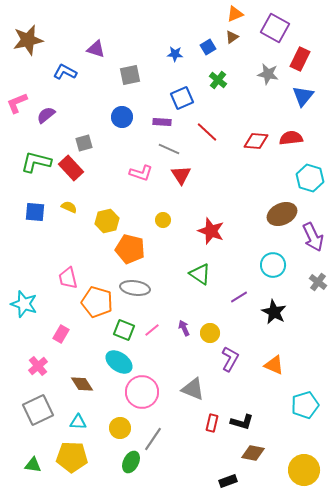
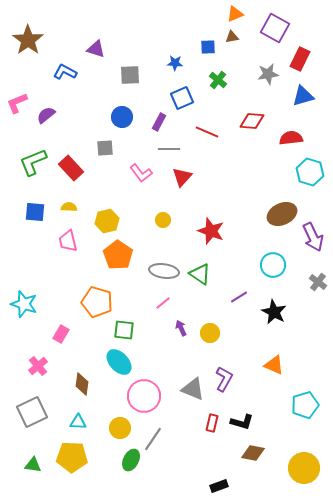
brown triangle at (232, 37): rotated 24 degrees clockwise
brown star at (28, 40): rotated 24 degrees counterclockwise
blue square at (208, 47): rotated 28 degrees clockwise
blue star at (175, 54): moved 9 px down
gray star at (268, 74): rotated 20 degrees counterclockwise
gray square at (130, 75): rotated 10 degrees clockwise
blue triangle at (303, 96): rotated 35 degrees clockwise
purple rectangle at (162, 122): moved 3 px left; rotated 66 degrees counterclockwise
red line at (207, 132): rotated 20 degrees counterclockwise
red diamond at (256, 141): moved 4 px left, 20 px up
gray square at (84, 143): moved 21 px right, 5 px down; rotated 12 degrees clockwise
gray line at (169, 149): rotated 25 degrees counterclockwise
green L-shape at (36, 162): moved 3 px left; rotated 36 degrees counterclockwise
pink L-shape at (141, 173): rotated 35 degrees clockwise
red triangle at (181, 175): moved 1 px right, 2 px down; rotated 15 degrees clockwise
cyan hexagon at (310, 178): moved 6 px up
yellow semicircle at (69, 207): rotated 21 degrees counterclockwise
orange pentagon at (130, 249): moved 12 px left, 6 px down; rotated 20 degrees clockwise
pink trapezoid at (68, 278): moved 37 px up
gray ellipse at (135, 288): moved 29 px right, 17 px up
purple arrow at (184, 328): moved 3 px left
green square at (124, 330): rotated 15 degrees counterclockwise
pink line at (152, 330): moved 11 px right, 27 px up
purple L-shape at (230, 359): moved 6 px left, 20 px down
cyan ellipse at (119, 362): rotated 12 degrees clockwise
brown diamond at (82, 384): rotated 40 degrees clockwise
pink circle at (142, 392): moved 2 px right, 4 px down
gray square at (38, 410): moved 6 px left, 2 px down
green ellipse at (131, 462): moved 2 px up
yellow circle at (304, 470): moved 2 px up
black rectangle at (228, 481): moved 9 px left, 5 px down
